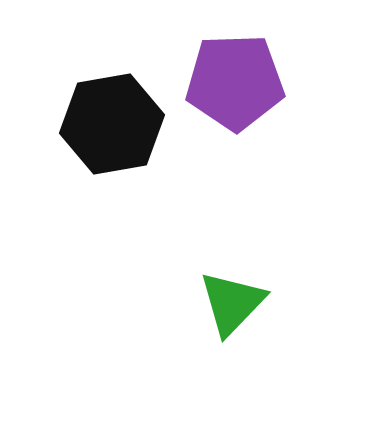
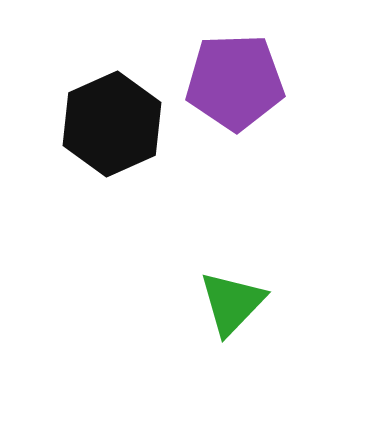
black hexagon: rotated 14 degrees counterclockwise
